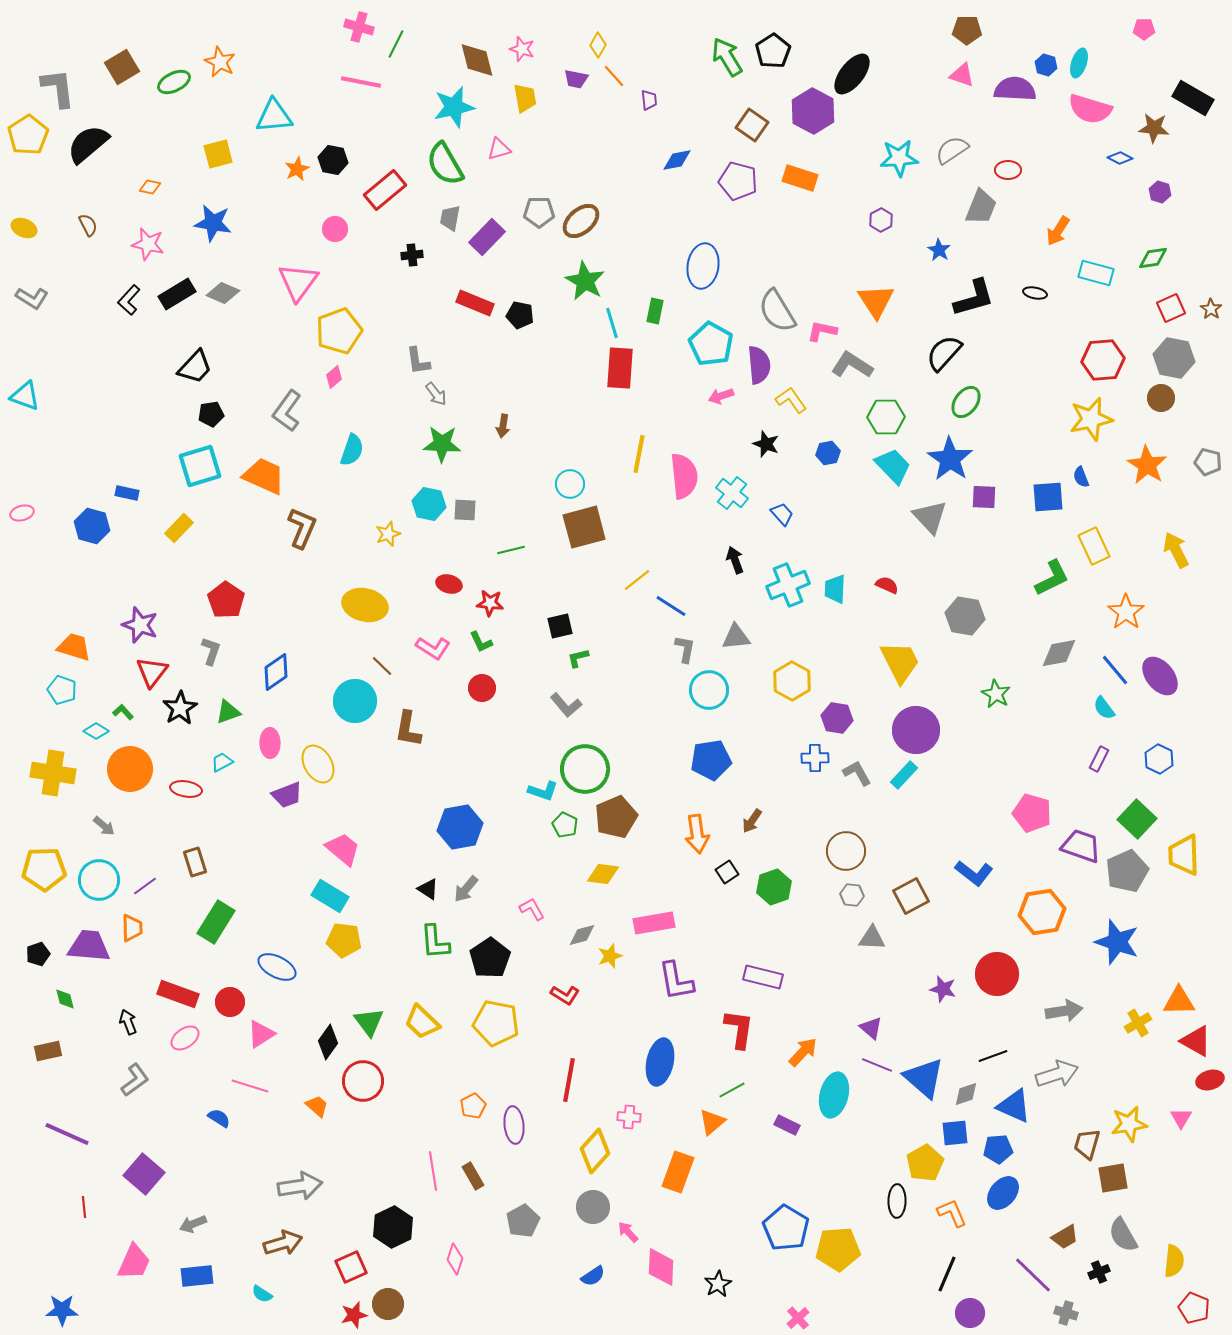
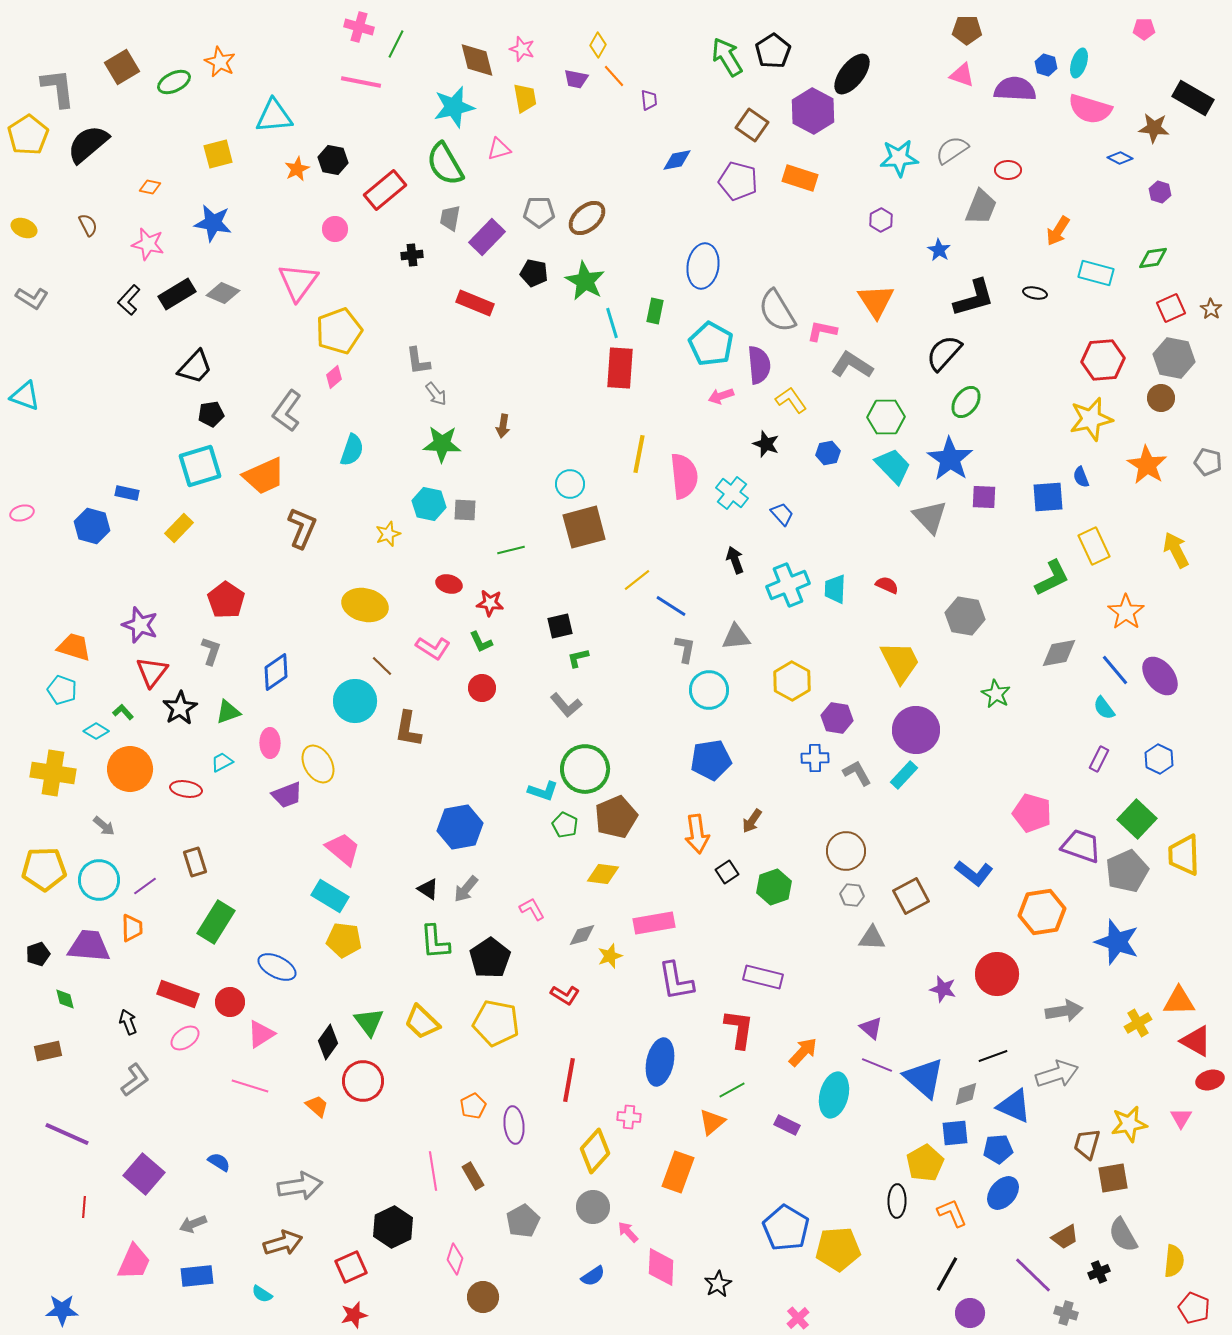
brown ellipse at (581, 221): moved 6 px right, 3 px up
black pentagon at (520, 315): moved 14 px right, 42 px up
orange trapezoid at (264, 476): rotated 132 degrees clockwise
blue semicircle at (219, 1118): moved 44 px down
red line at (84, 1207): rotated 10 degrees clockwise
black line at (947, 1274): rotated 6 degrees clockwise
brown circle at (388, 1304): moved 95 px right, 7 px up
